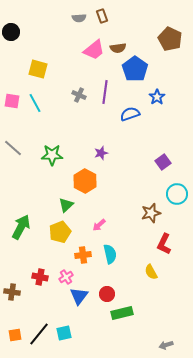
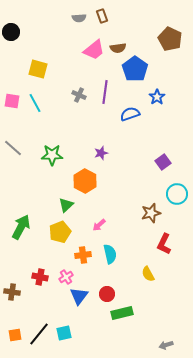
yellow semicircle: moved 3 px left, 2 px down
